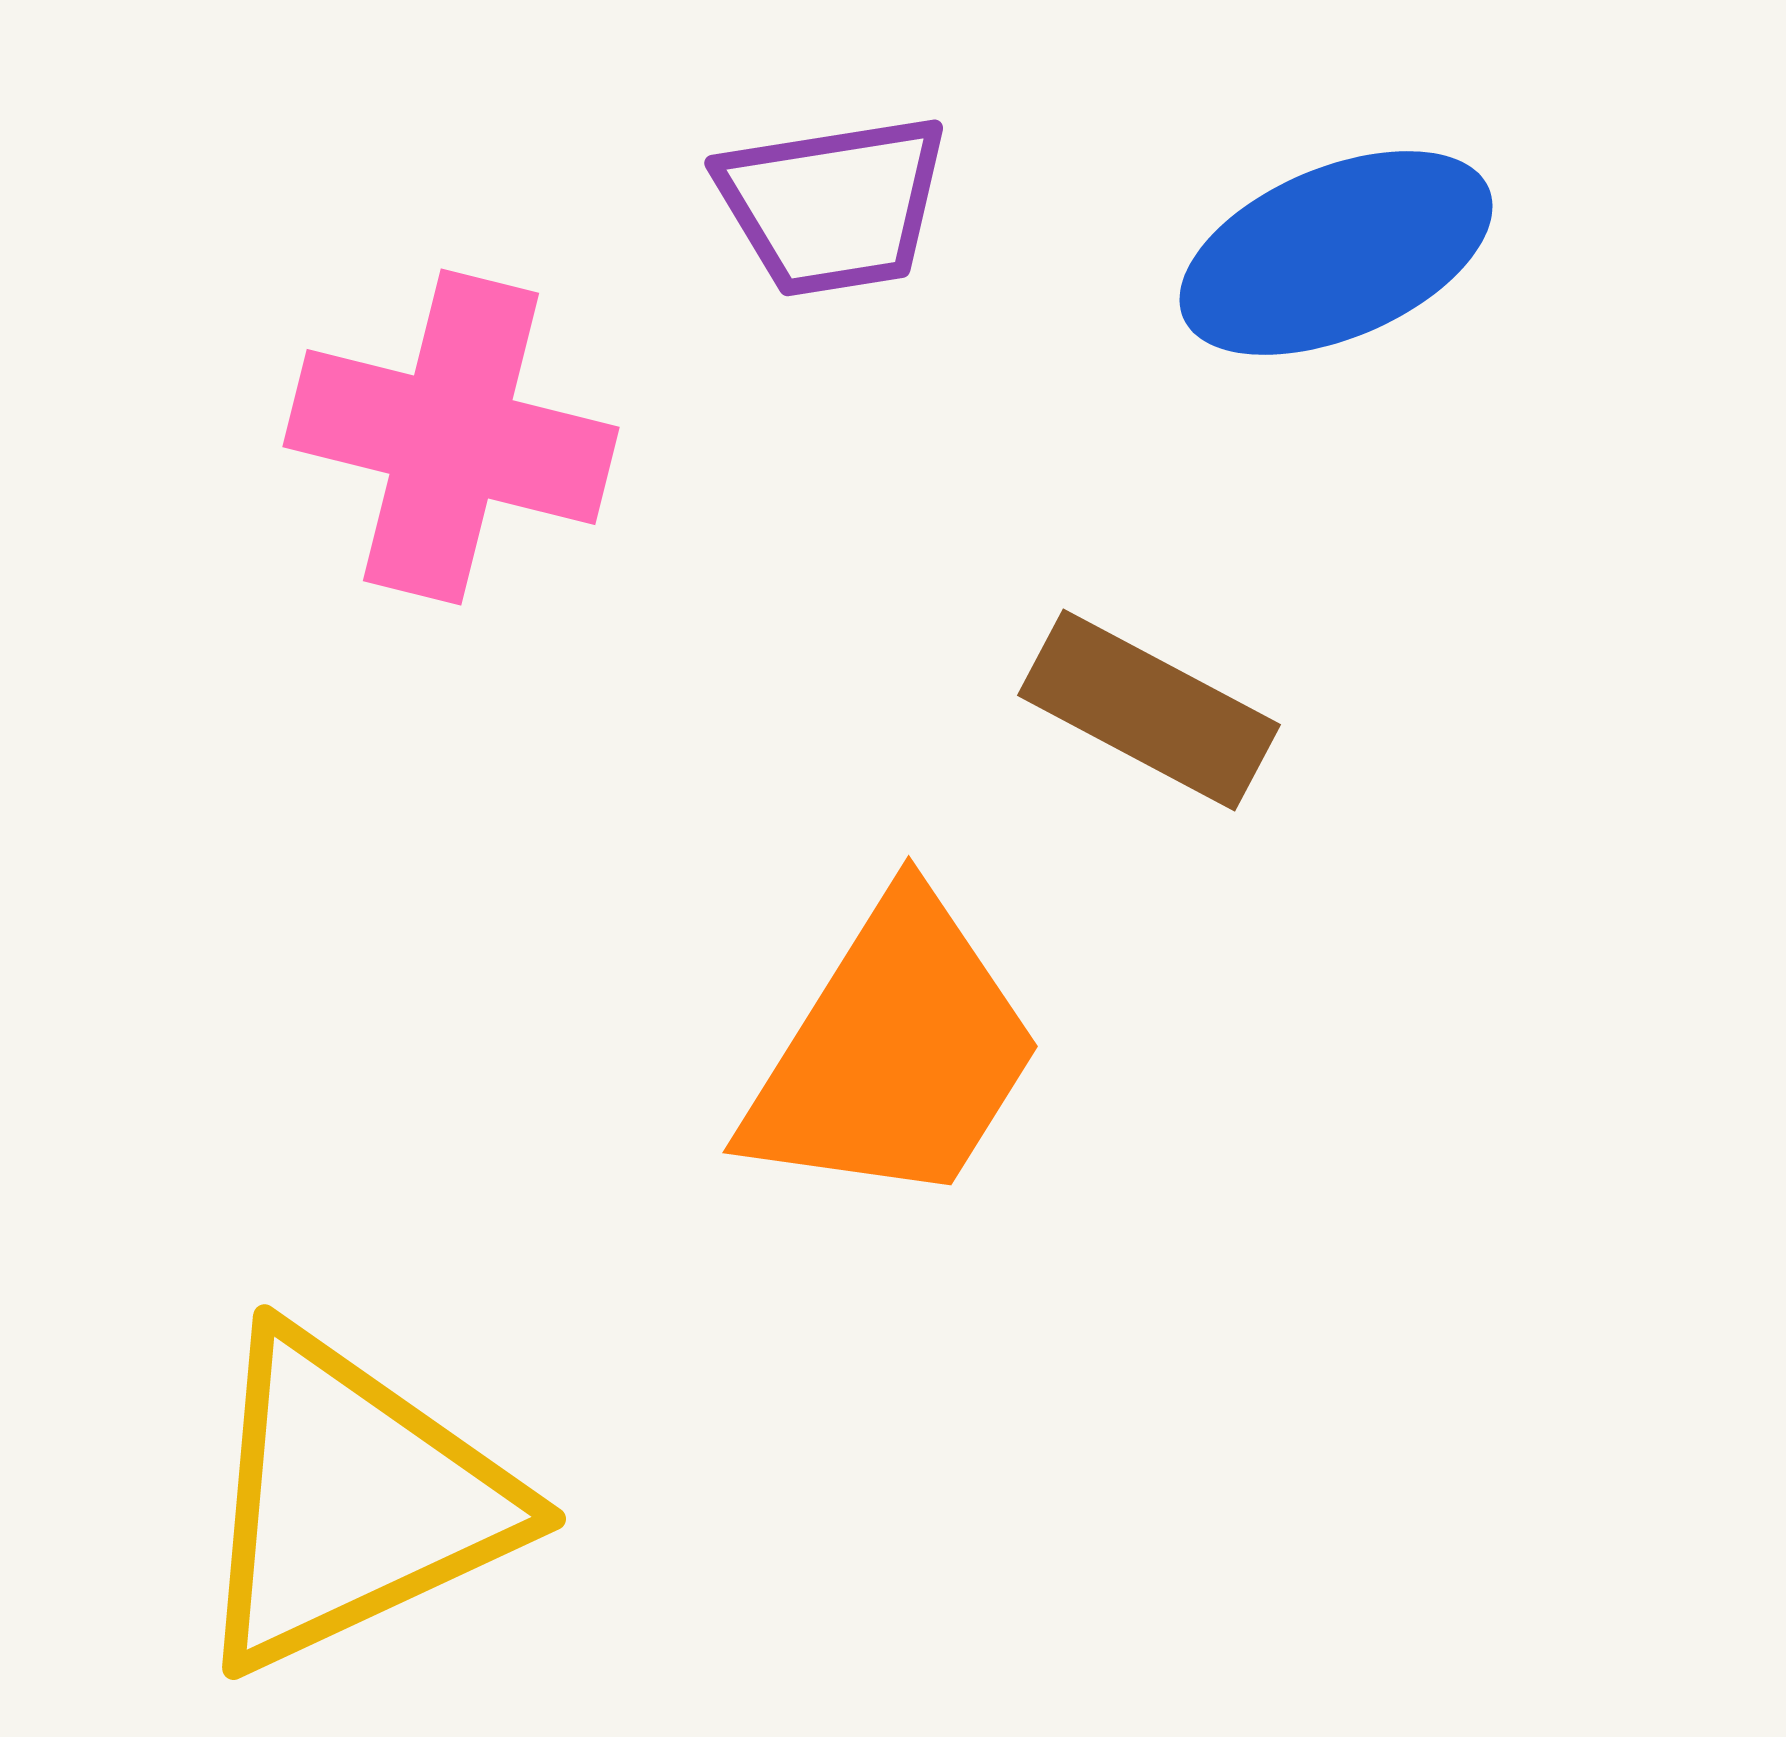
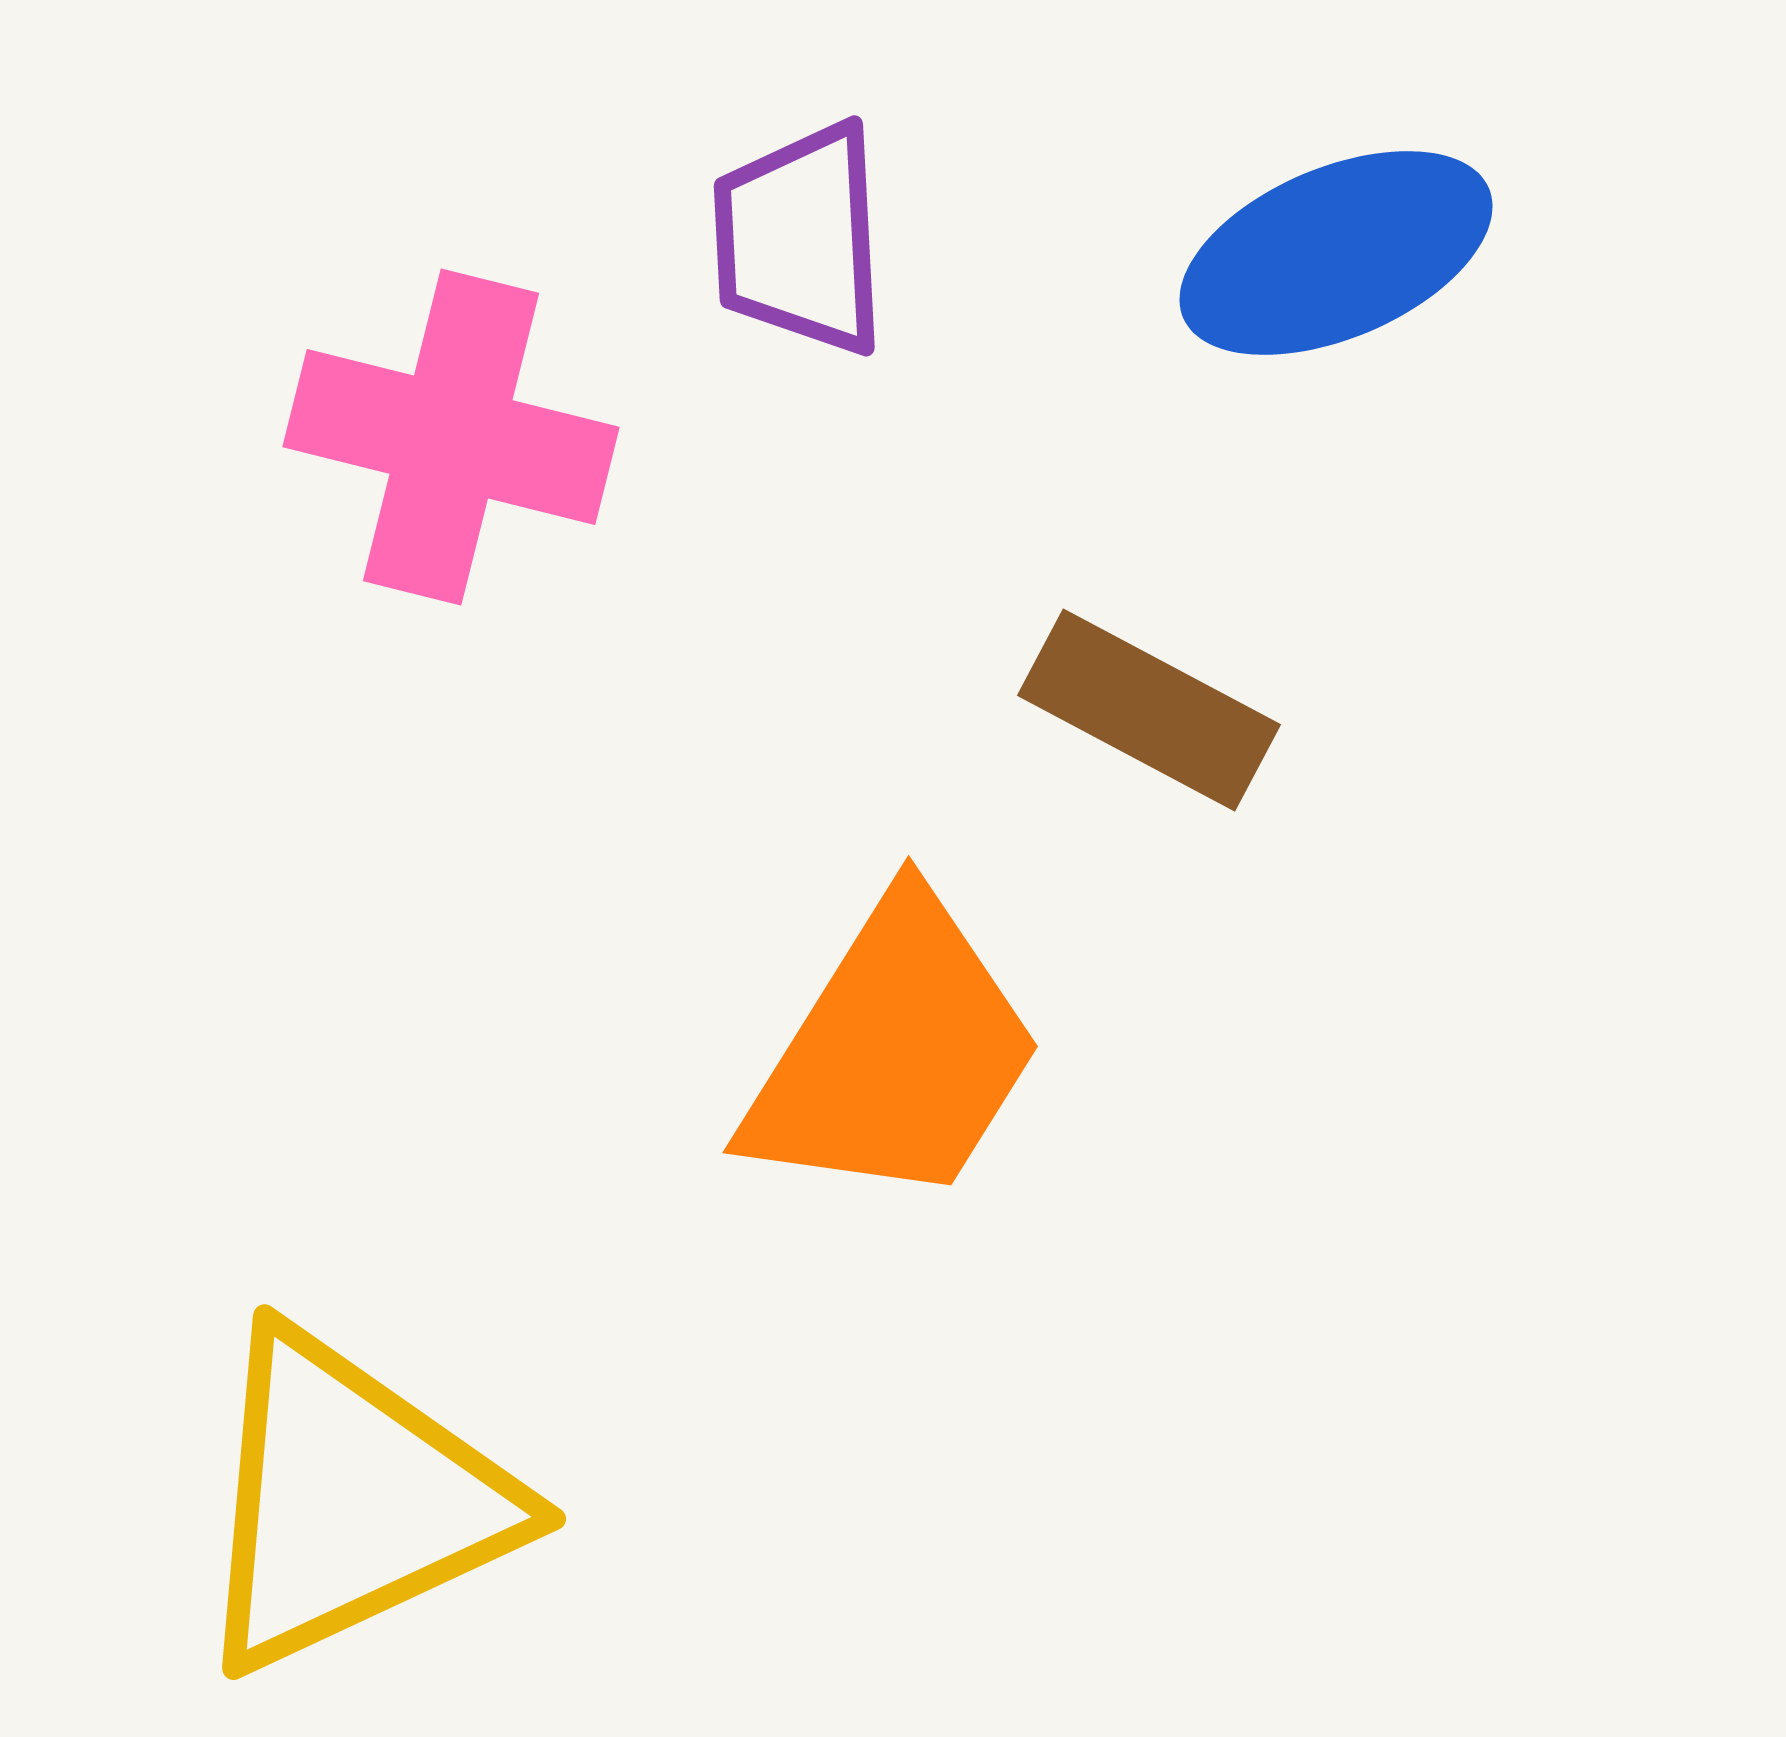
purple trapezoid: moved 33 px left, 34 px down; rotated 96 degrees clockwise
